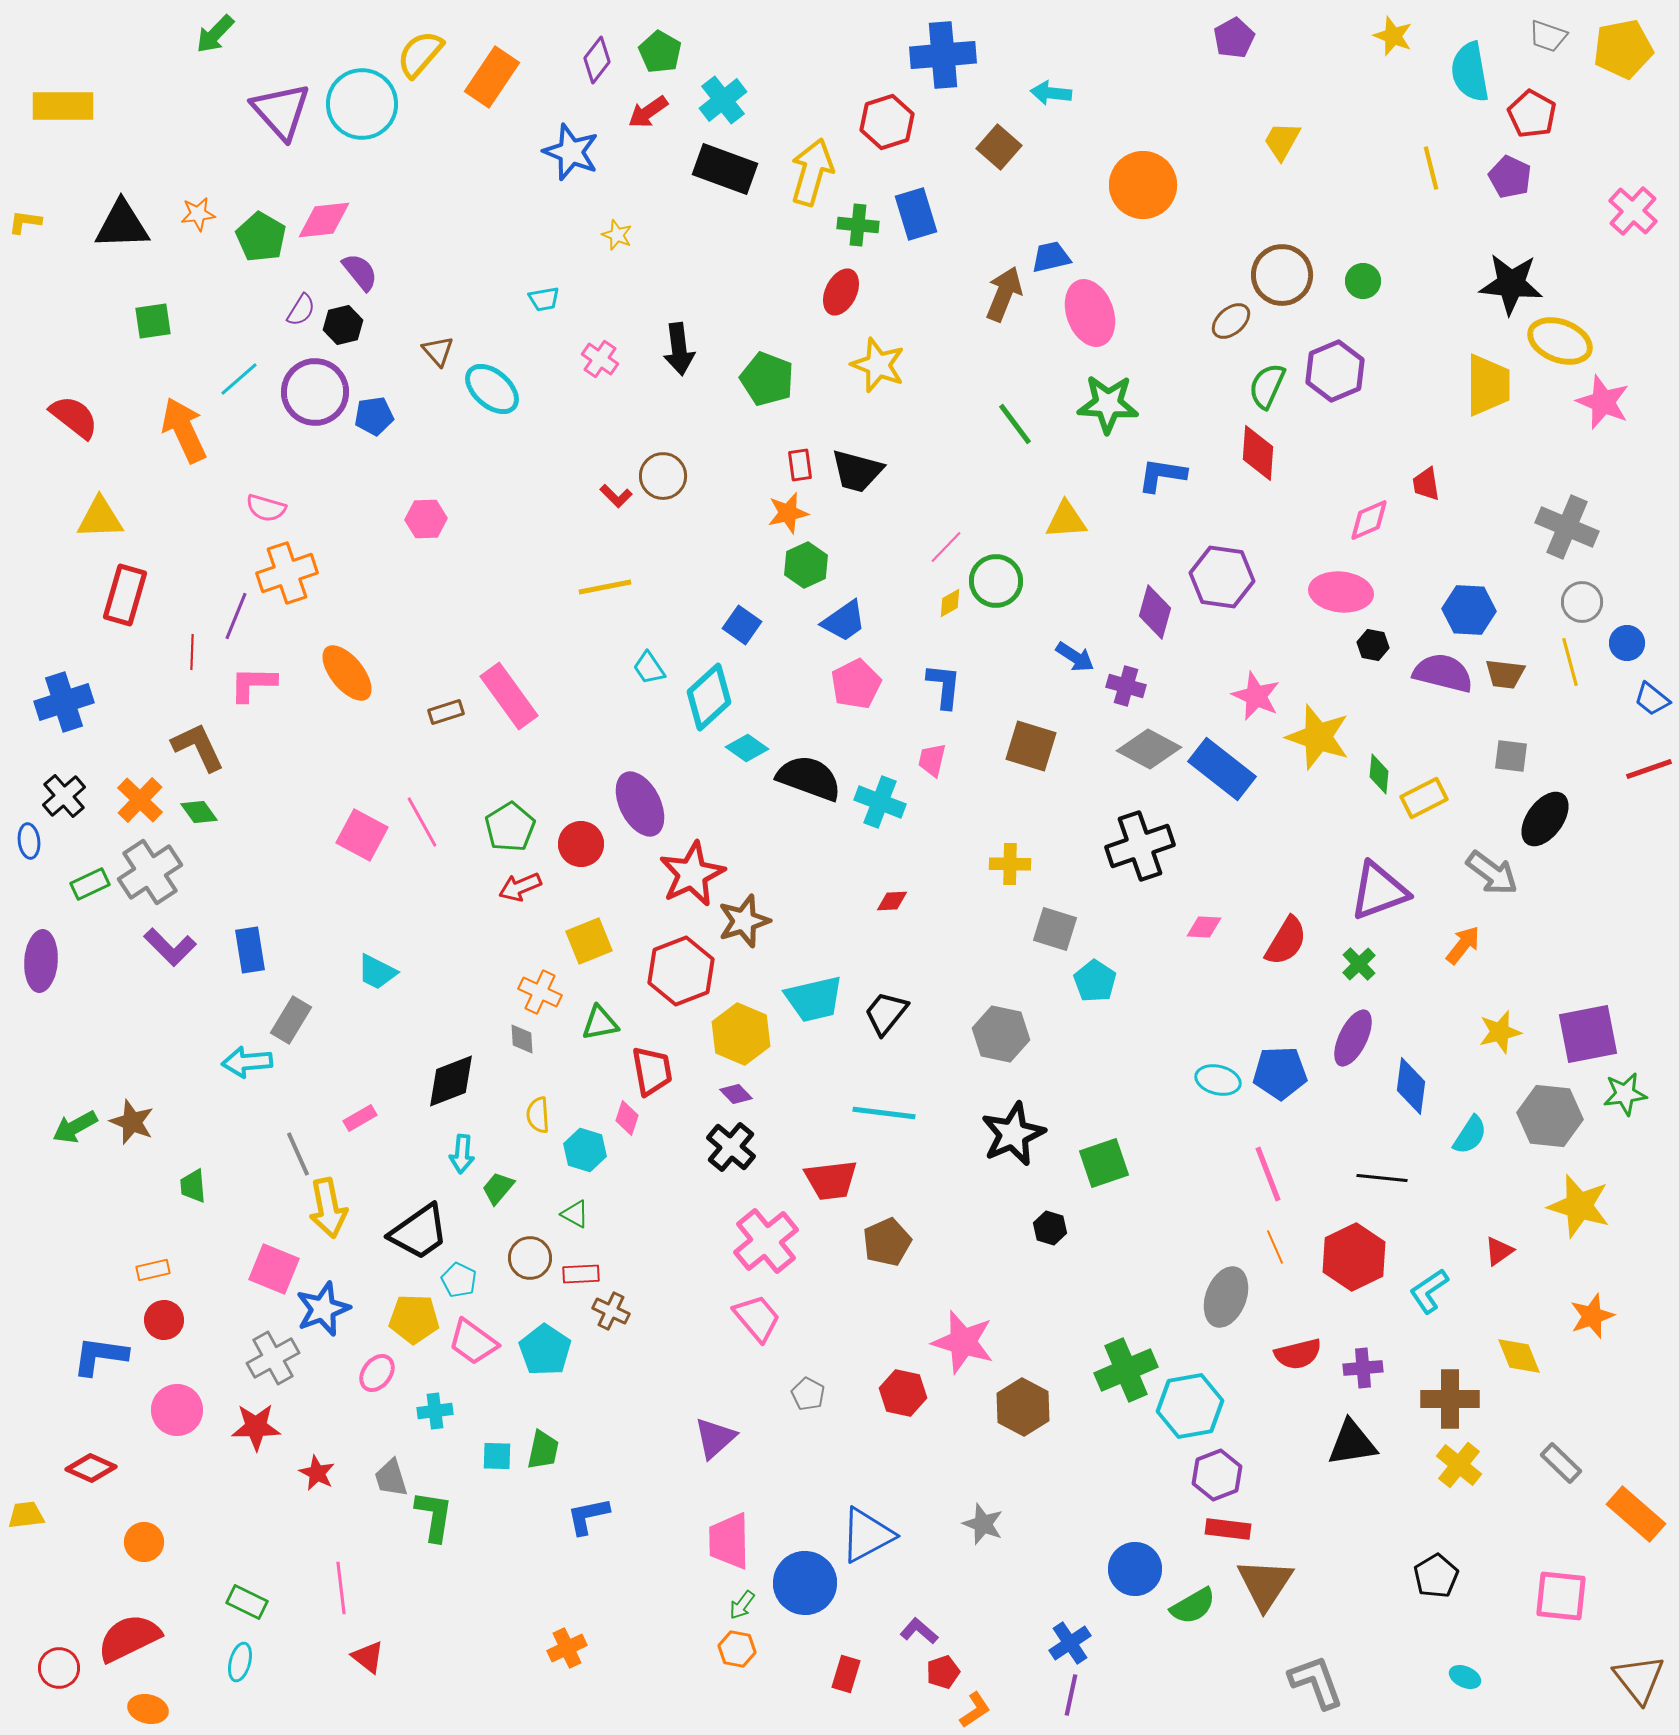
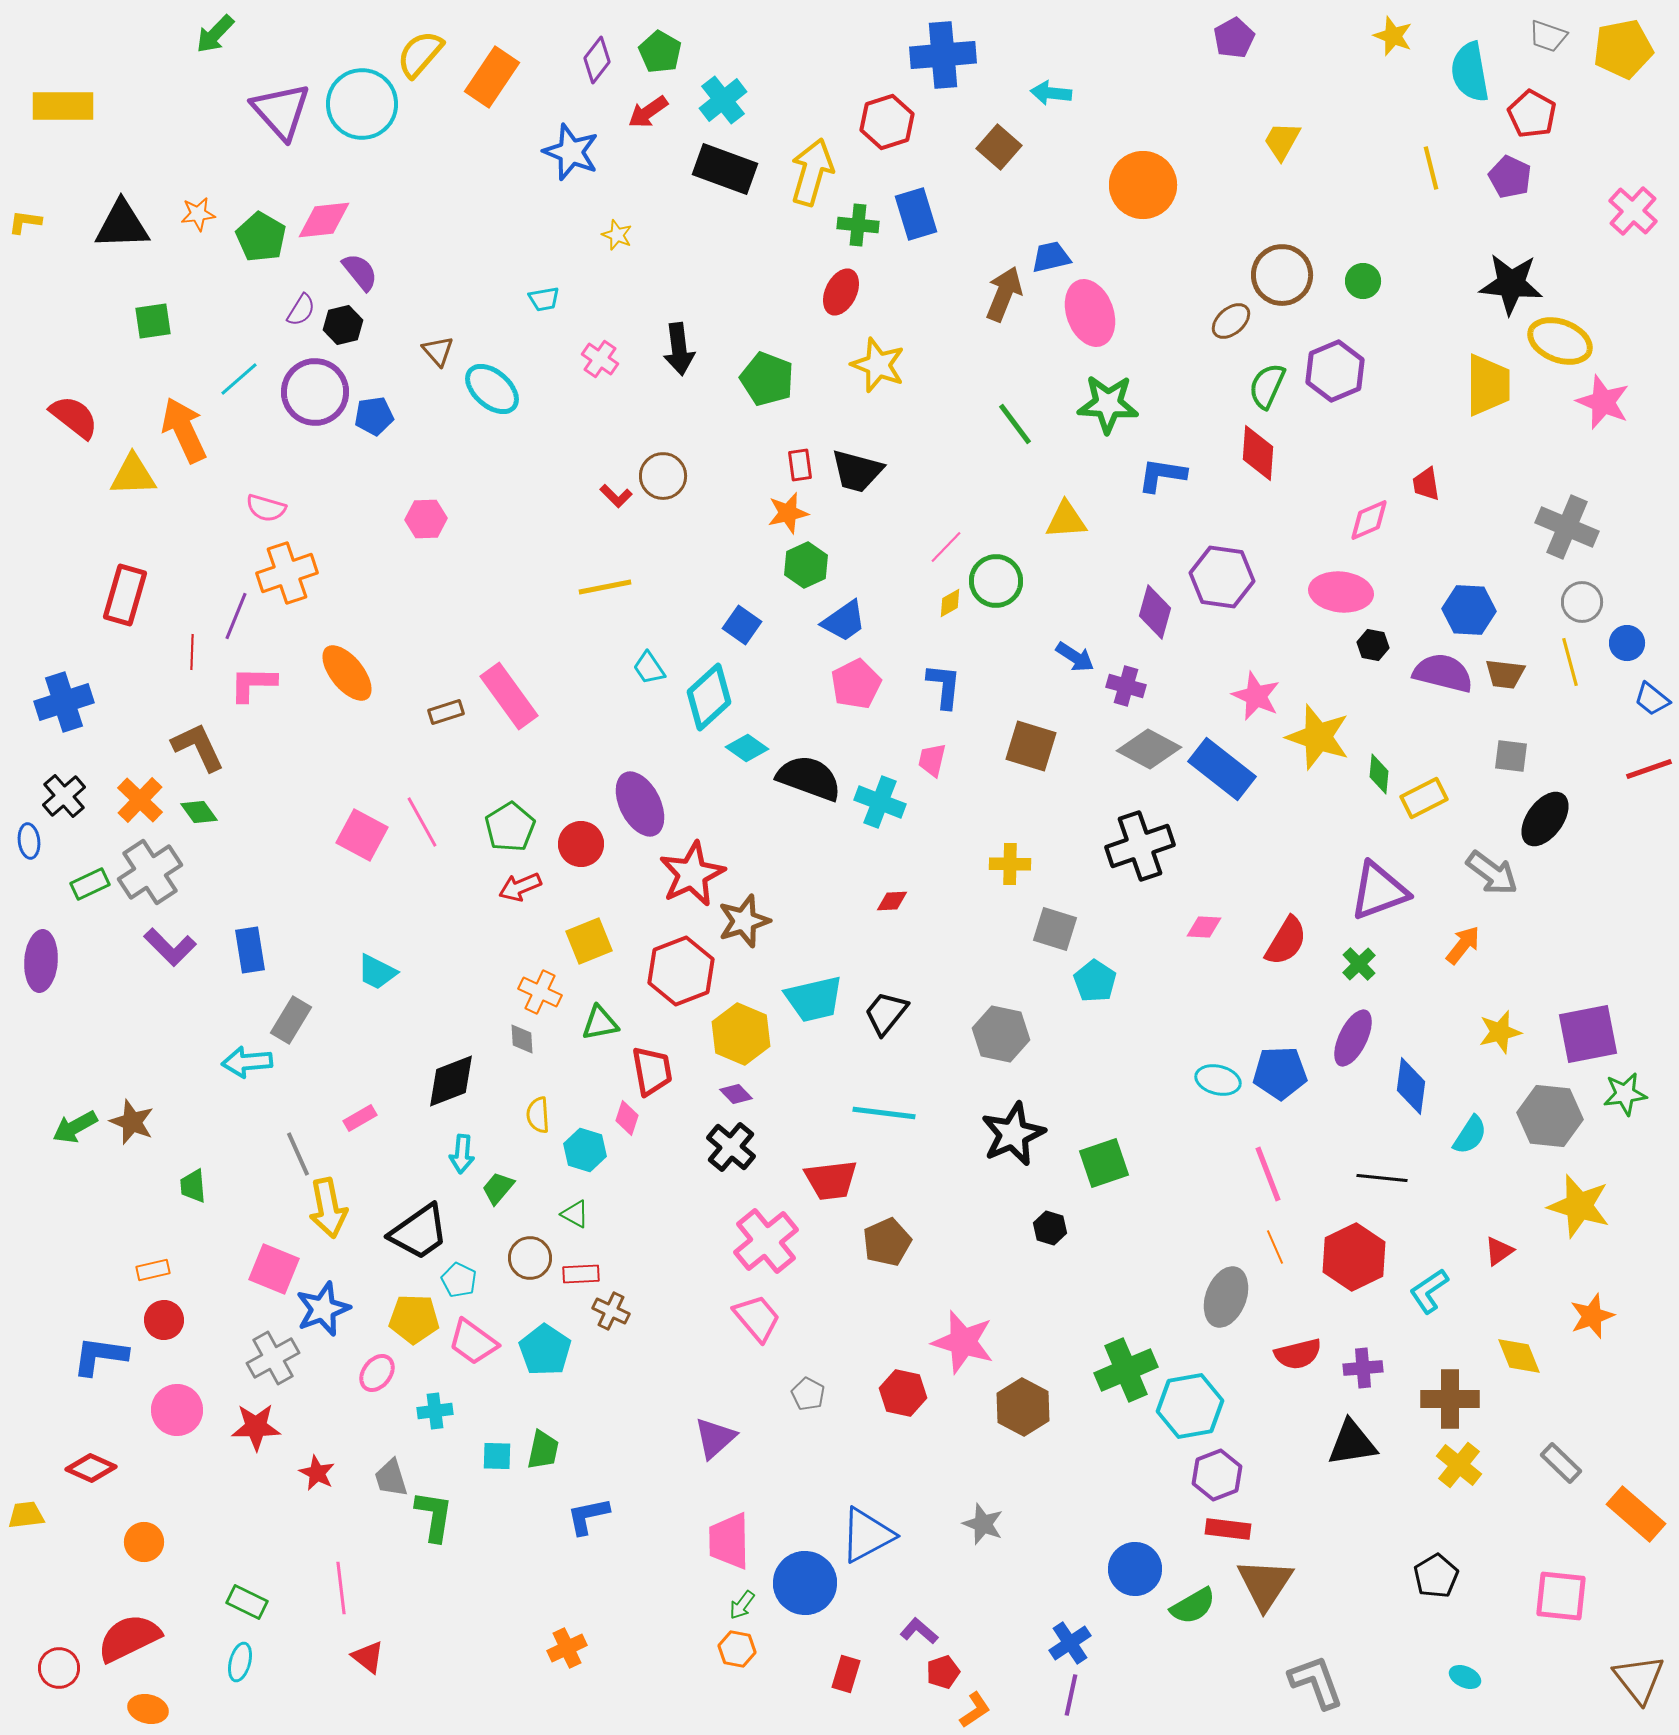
yellow triangle at (100, 518): moved 33 px right, 43 px up
